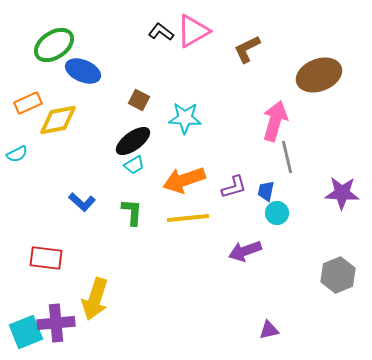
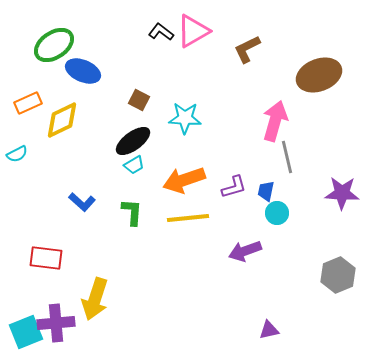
yellow diamond: moved 4 px right; rotated 15 degrees counterclockwise
